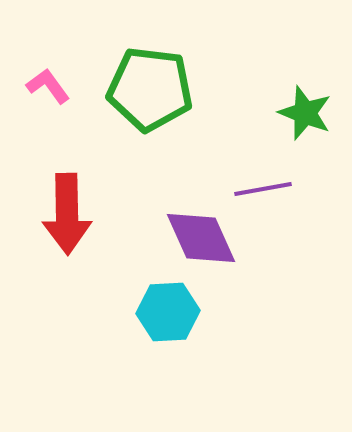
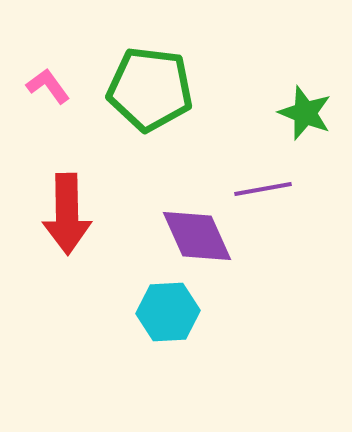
purple diamond: moved 4 px left, 2 px up
